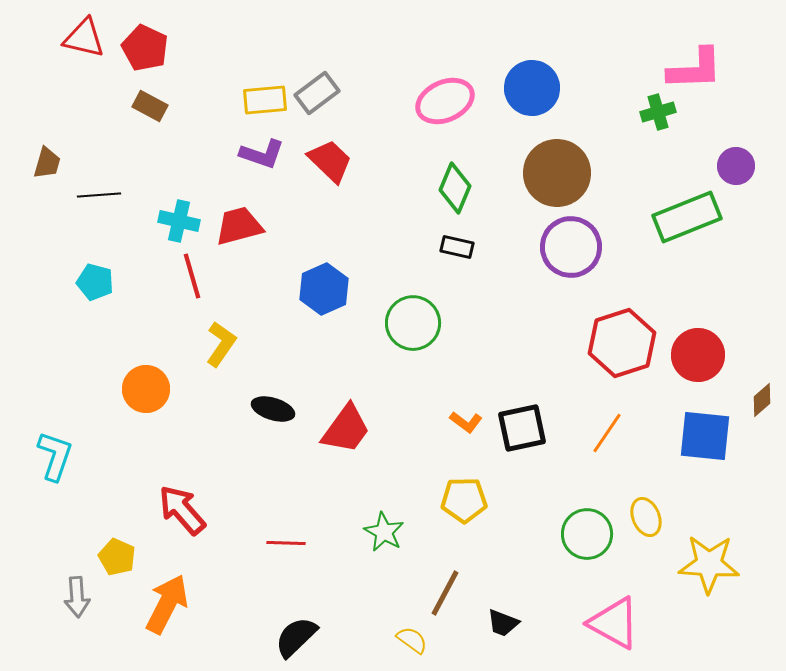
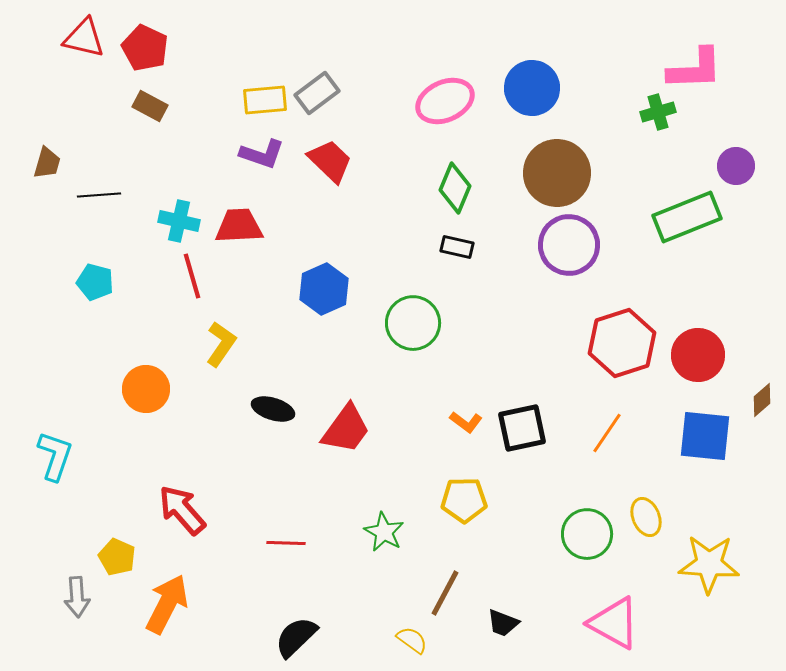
red trapezoid at (239, 226): rotated 12 degrees clockwise
purple circle at (571, 247): moved 2 px left, 2 px up
